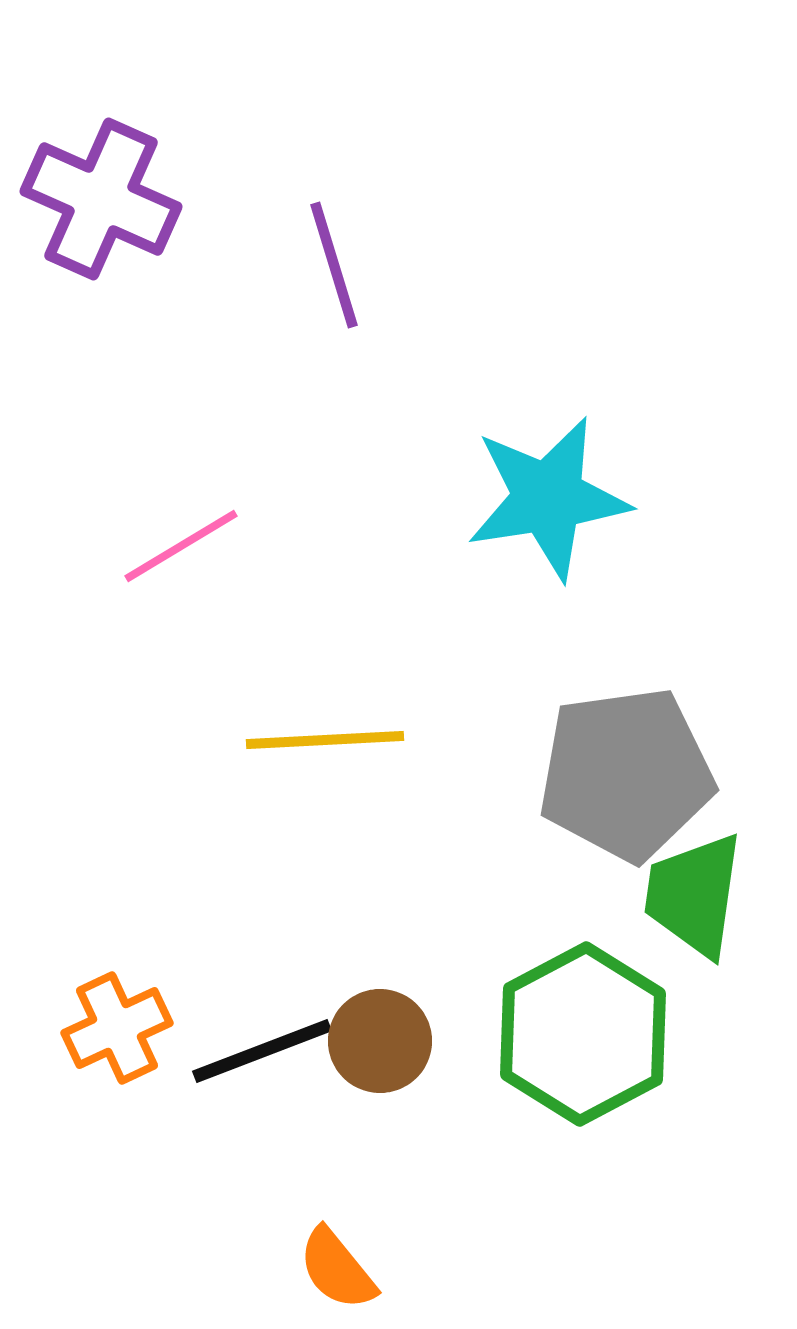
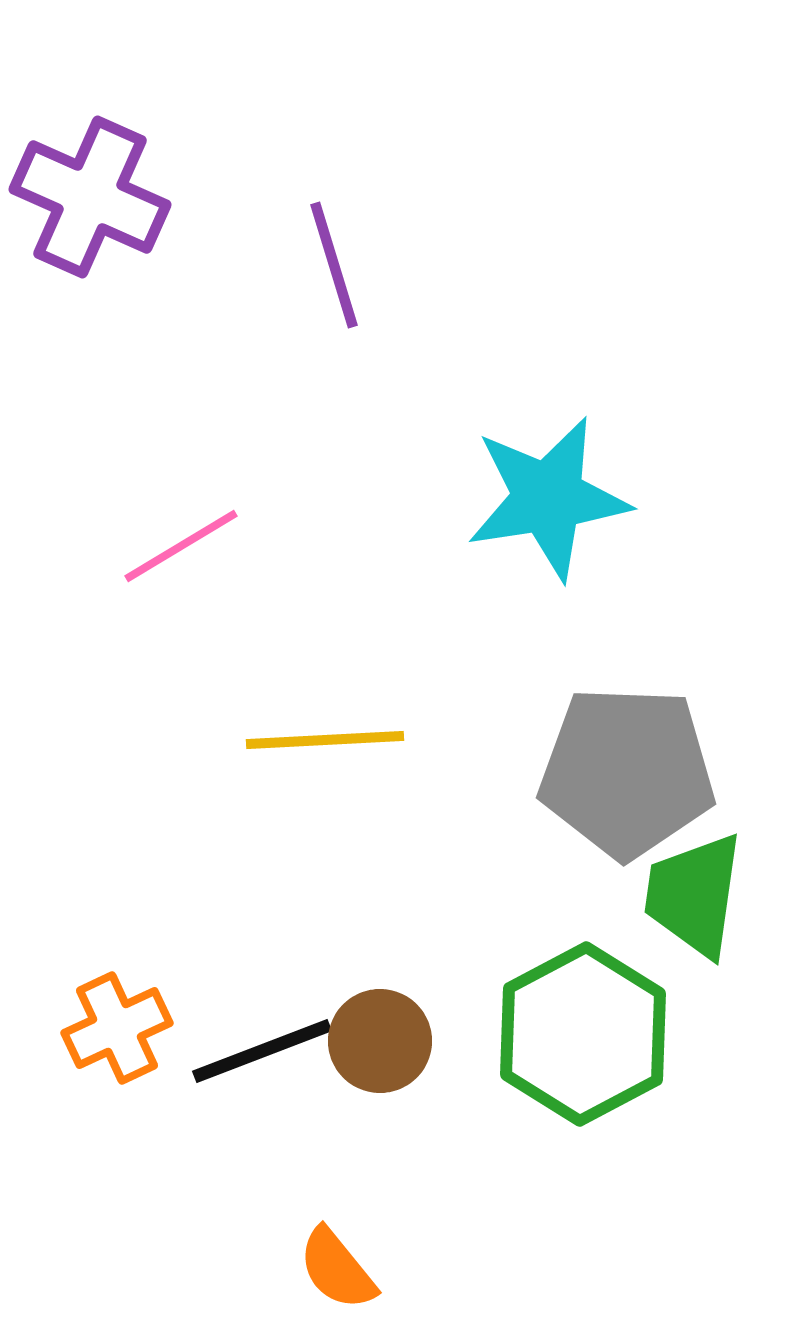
purple cross: moved 11 px left, 2 px up
gray pentagon: moved 1 px right, 2 px up; rotated 10 degrees clockwise
